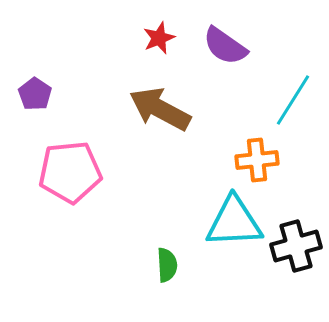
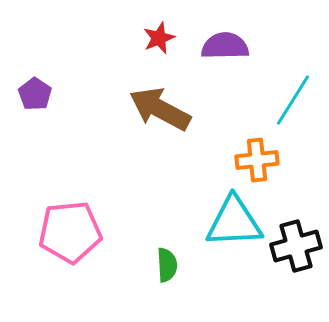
purple semicircle: rotated 144 degrees clockwise
pink pentagon: moved 60 px down
